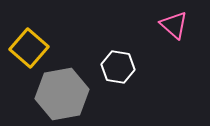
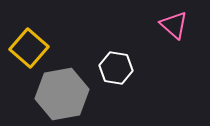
white hexagon: moved 2 px left, 1 px down
